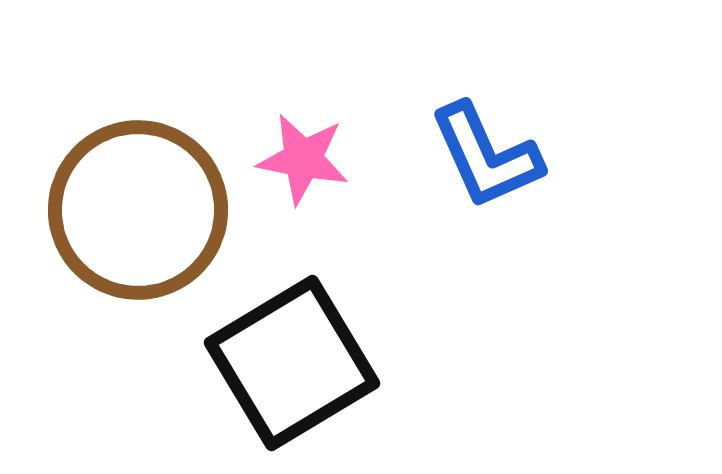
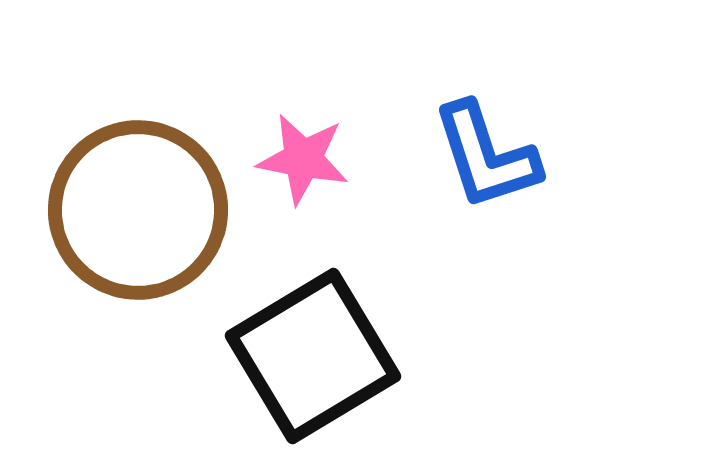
blue L-shape: rotated 6 degrees clockwise
black square: moved 21 px right, 7 px up
